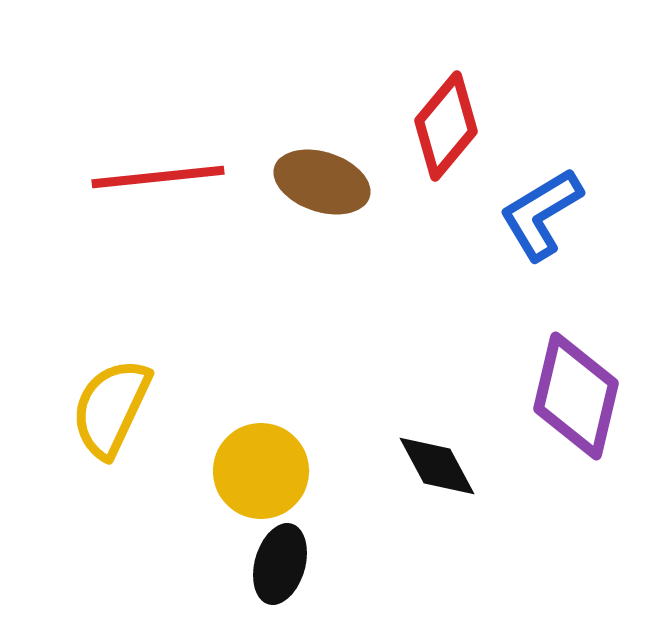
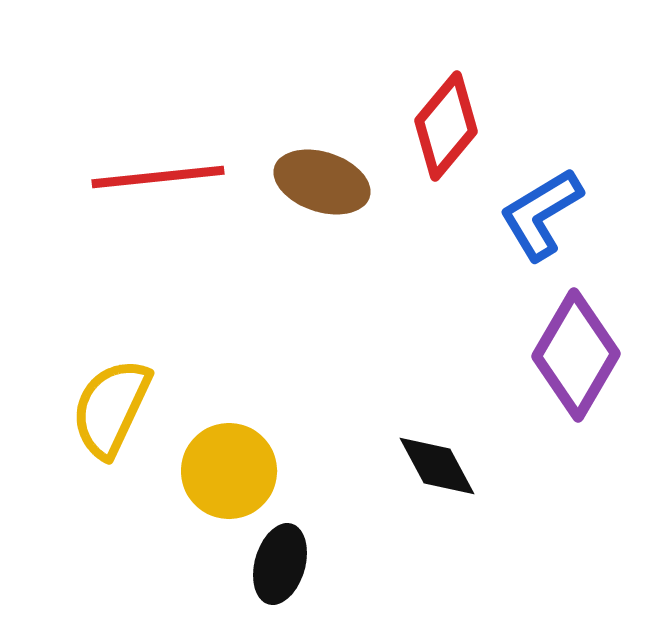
purple diamond: moved 41 px up; rotated 17 degrees clockwise
yellow circle: moved 32 px left
